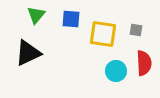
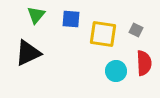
gray square: rotated 16 degrees clockwise
